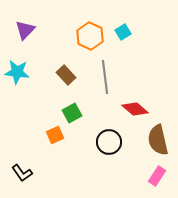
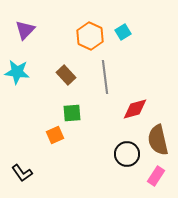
red diamond: rotated 56 degrees counterclockwise
green square: rotated 24 degrees clockwise
black circle: moved 18 px right, 12 px down
pink rectangle: moved 1 px left
